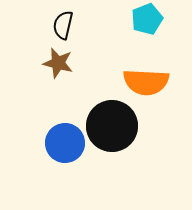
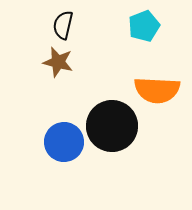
cyan pentagon: moved 3 px left, 7 px down
brown star: moved 1 px up
orange semicircle: moved 11 px right, 8 px down
blue circle: moved 1 px left, 1 px up
